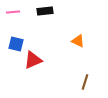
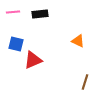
black rectangle: moved 5 px left, 3 px down
